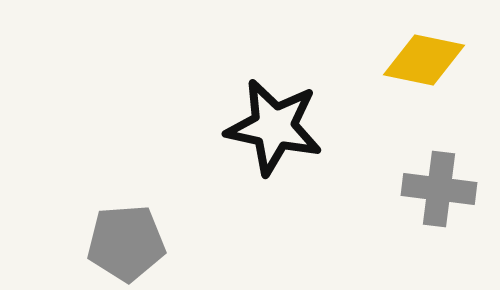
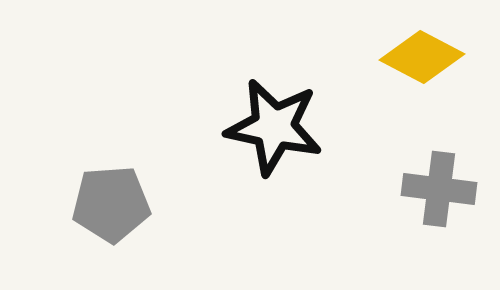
yellow diamond: moved 2 px left, 3 px up; rotated 16 degrees clockwise
gray pentagon: moved 15 px left, 39 px up
